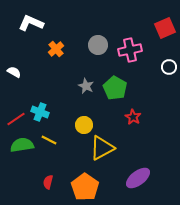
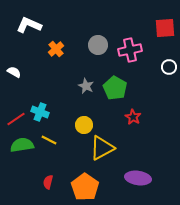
white L-shape: moved 2 px left, 2 px down
red square: rotated 20 degrees clockwise
purple ellipse: rotated 45 degrees clockwise
